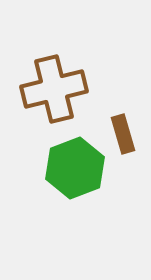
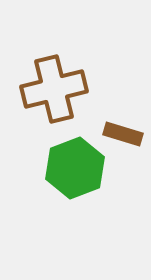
brown rectangle: rotated 57 degrees counterclockwise
